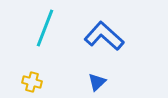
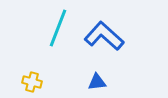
cyan line: moved 13 px right
blue triangle: rotated 36 degrees clockwise
